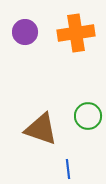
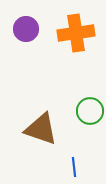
purple circle: moved 1 px right, 3 px up
green circle: moved 2 px right, 5 px up
blue line: moved 6 px right, 2 px up
